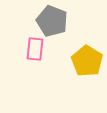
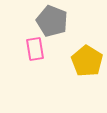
pink rectangle: rotated 15 degrees counterclockwise
